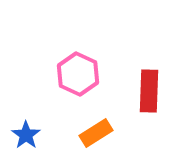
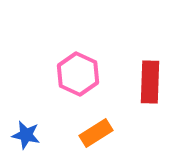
red rectangle: moved 1 px right, 9 px up
blue star: rotated 24 degrees counterclockwise
